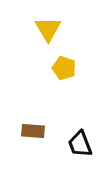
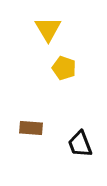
brown rectangle: moved 2 px left, 3 px up
